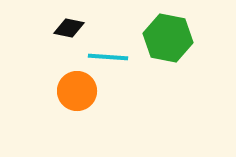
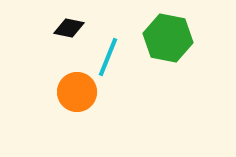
cyan line: rotated 72 degrees counterclockwise
orange circle: moved 1 px down
